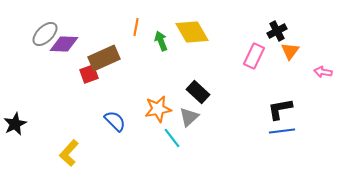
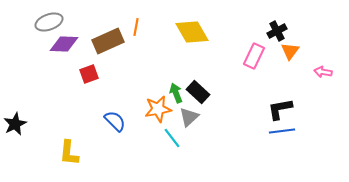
gray ellipse: moved 4 px right, 12 px up; rotated 24 degrees clockwise
green arrow: moved 15 px right, 52 px down
brown rectangle: moved 4 px right, 17 px up
yellow L-shape: rotated 36 degrees counterclockwise
